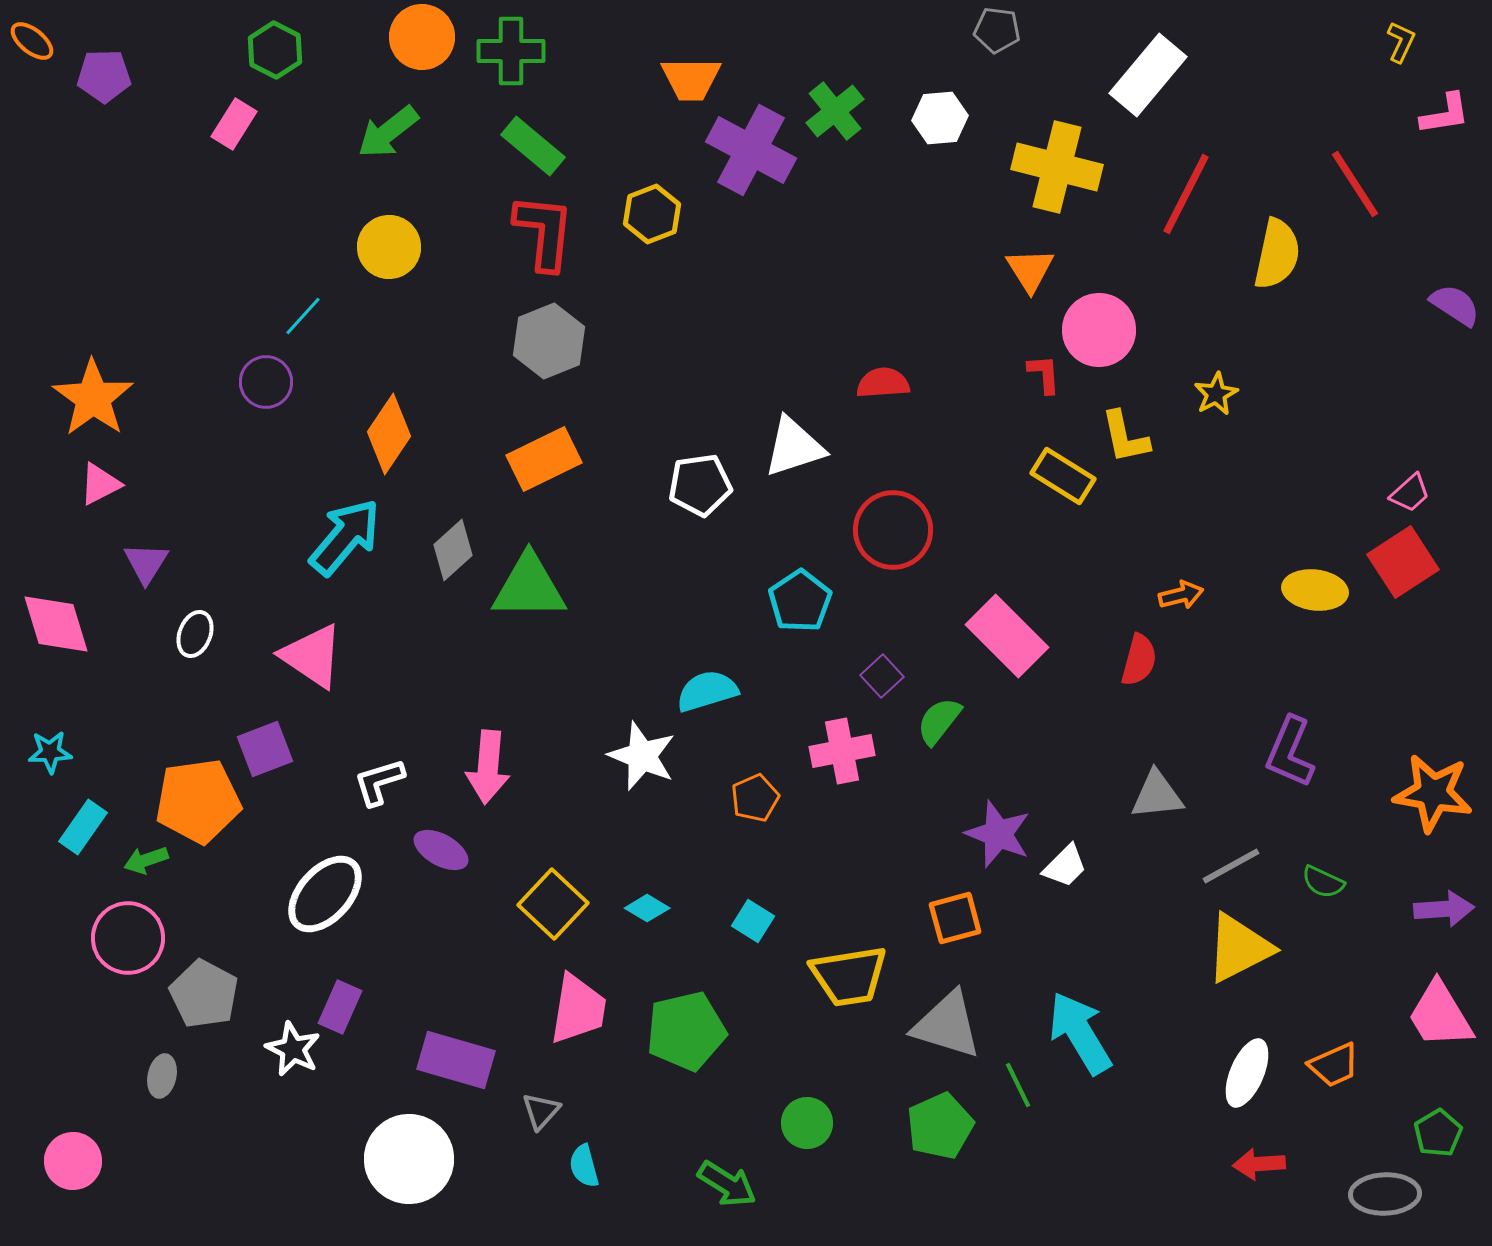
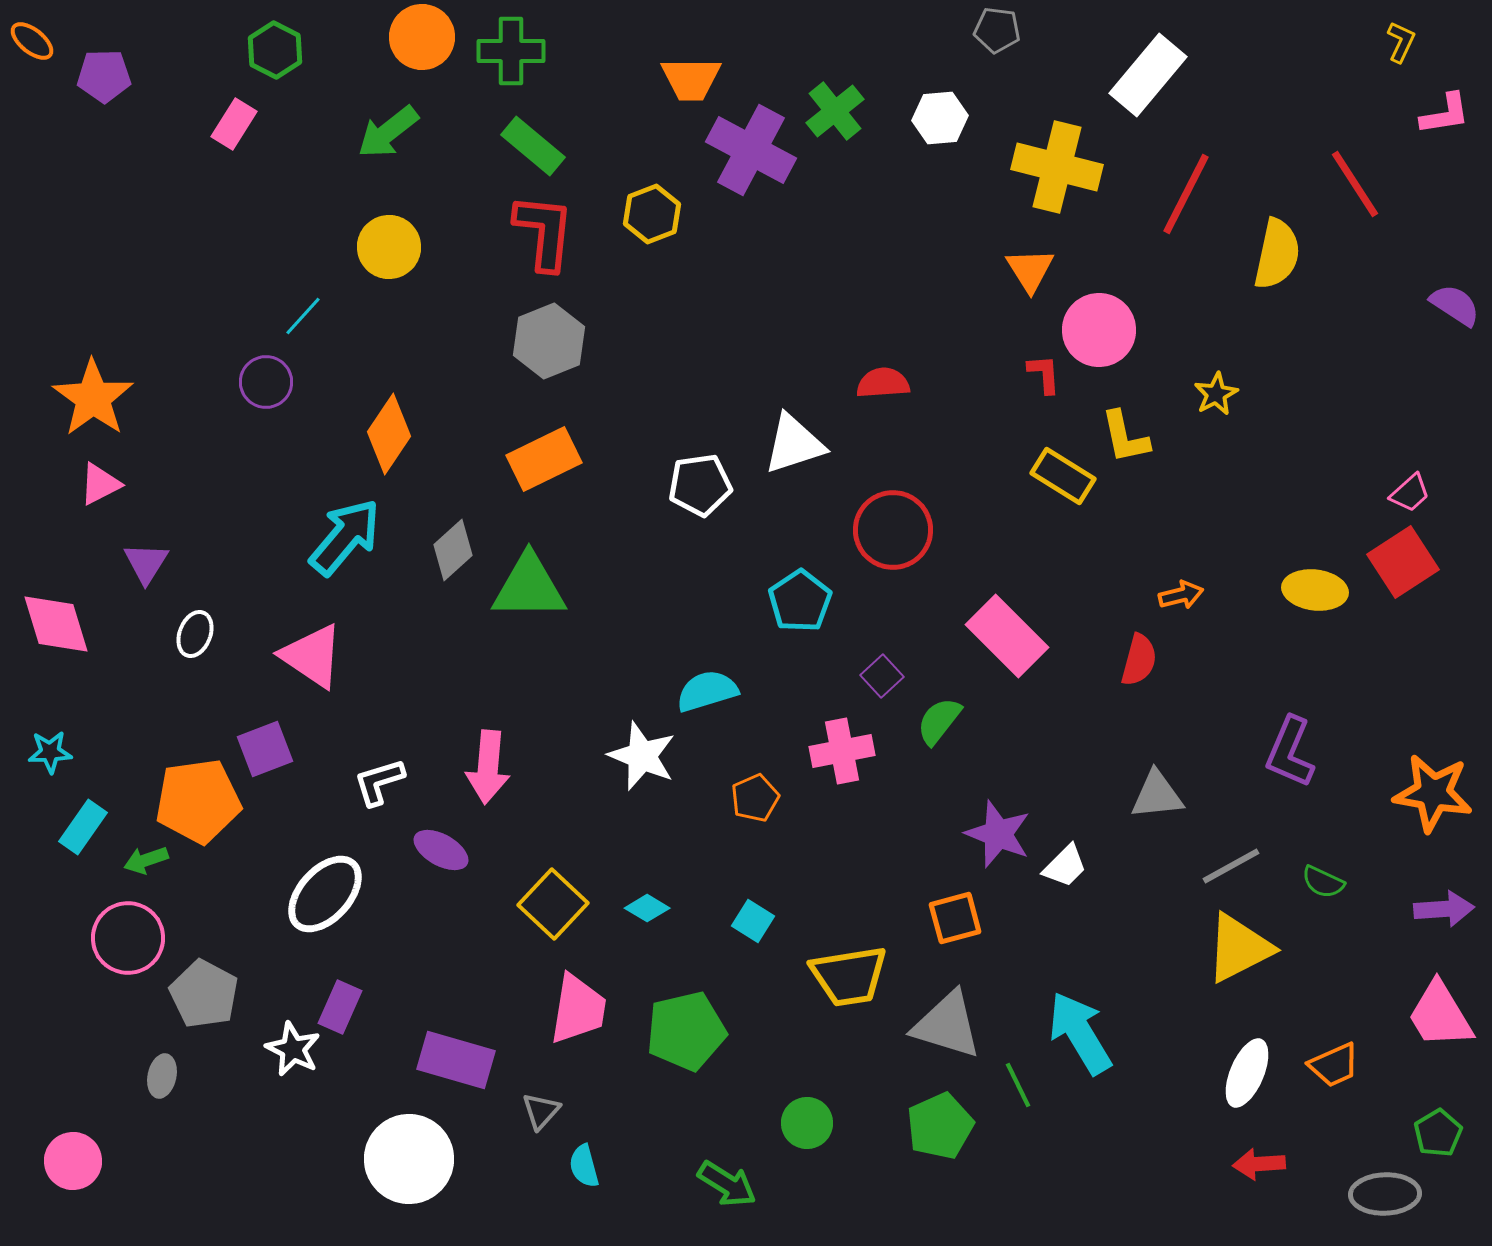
white triangle at (794, 447): moved 3 px up
